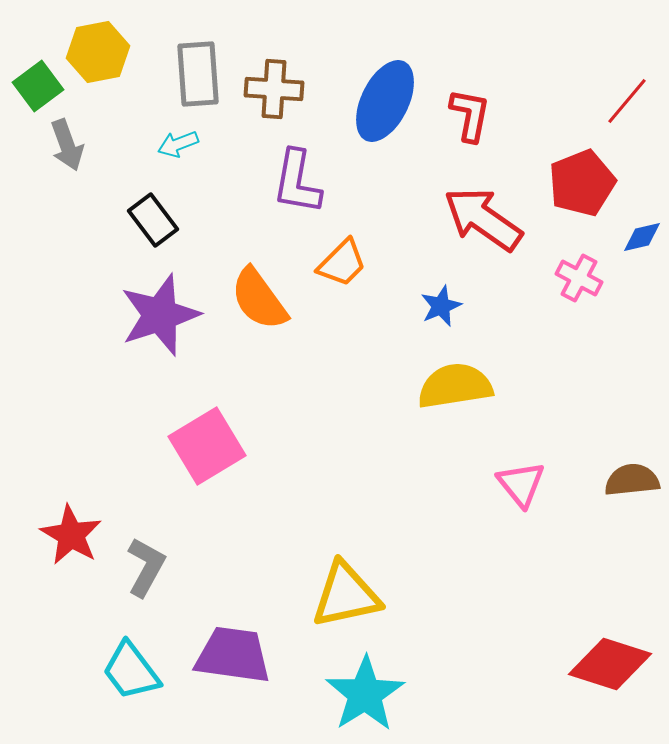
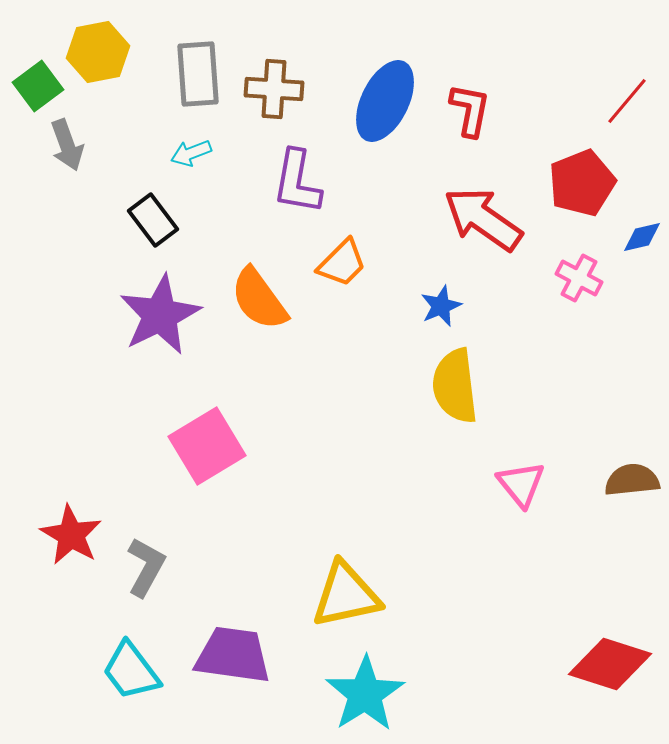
red L-shape: moved 5 px up
cyan arrow: moved 13 px right, 9 px down
purple star: rotated 8 degrees counterclockwise
yellow semicircle: rotated 88 degrees counterclockwise
